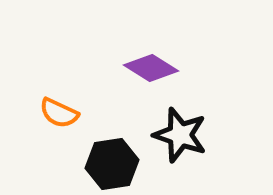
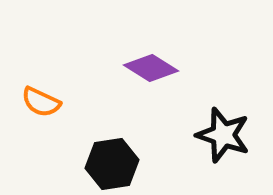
orange semicircle: moved 18 px left, 11 px up
black star: moved 43 px right
